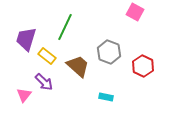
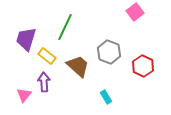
pink square: rotated 24 degrees clockwise
purple arrow: rotated 138 degrees counterclockwise
cyan rectangle: rotated 48 degrees clockwise
